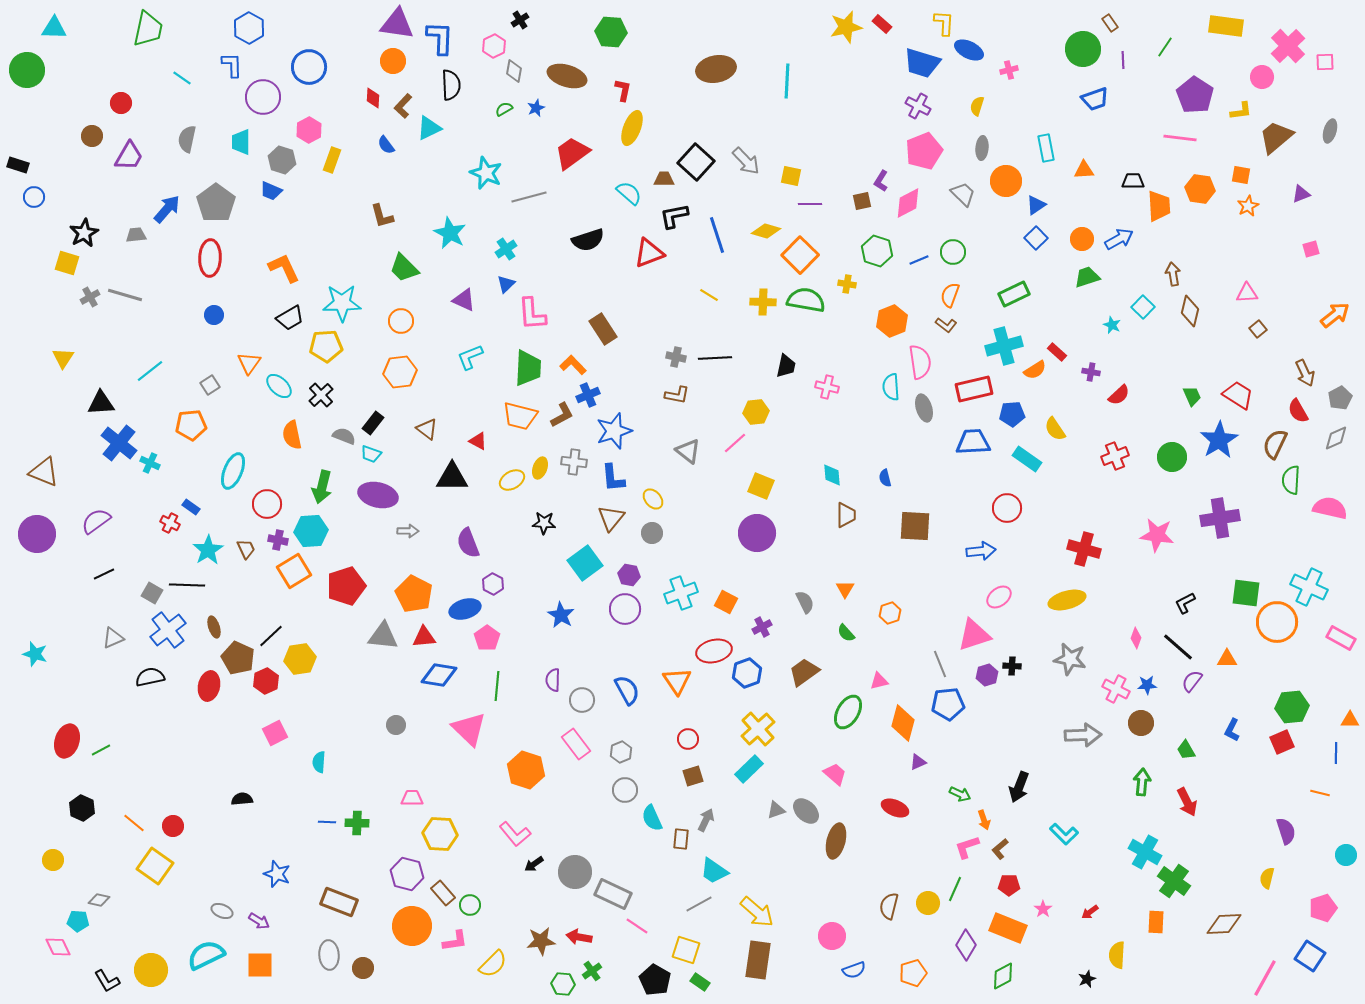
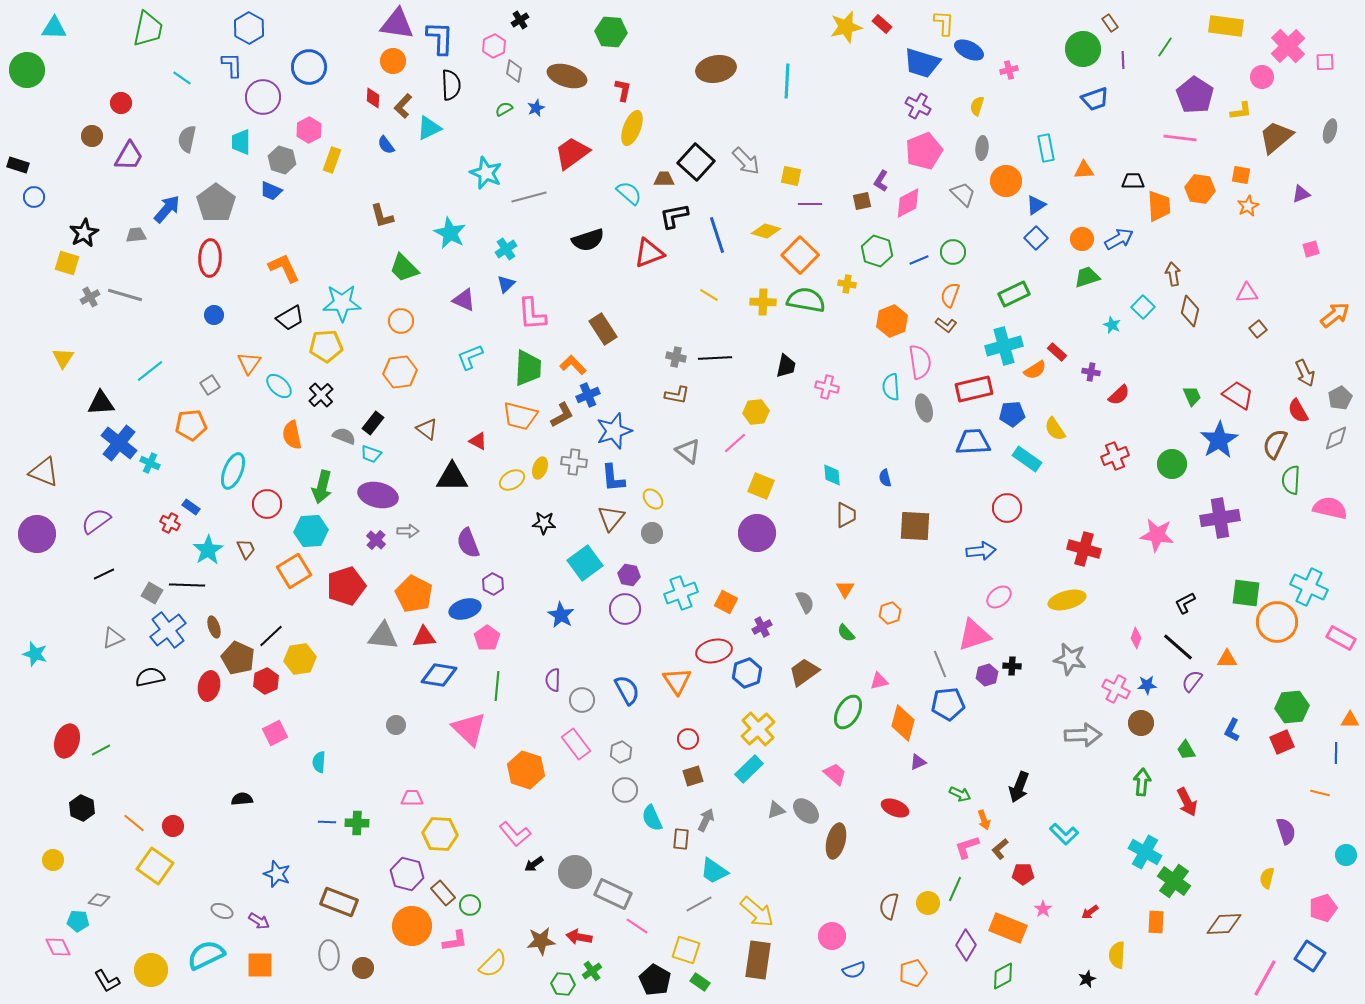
green circle at (1172, 457): moved 7 px down
purple cross at (278, 540): moved 98 px right; rotated 30 degrees clockwise
red pentagon at (1009, 885): moved 14 px right, 11 px up
